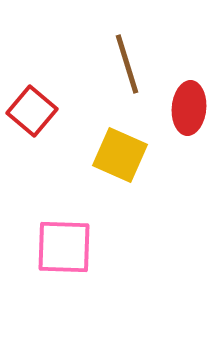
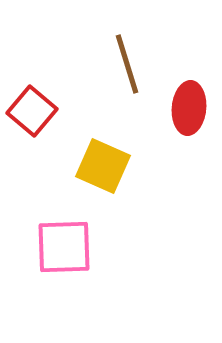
yellow square: moved 17 px left, 11 px down
pink square: rotated 4 degrees counterclockwise
